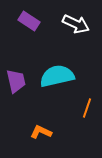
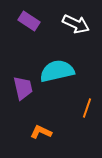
cyan semicircle: moved 5 px up
purple trapezoid: moved 7 px right, 7 px down
